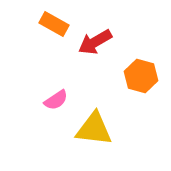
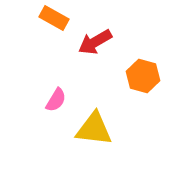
orange rectangle: moved 6 px up
orange hexagon: moved 2 px right
pink semicircle: rotated 25 degrees counterclockwise
